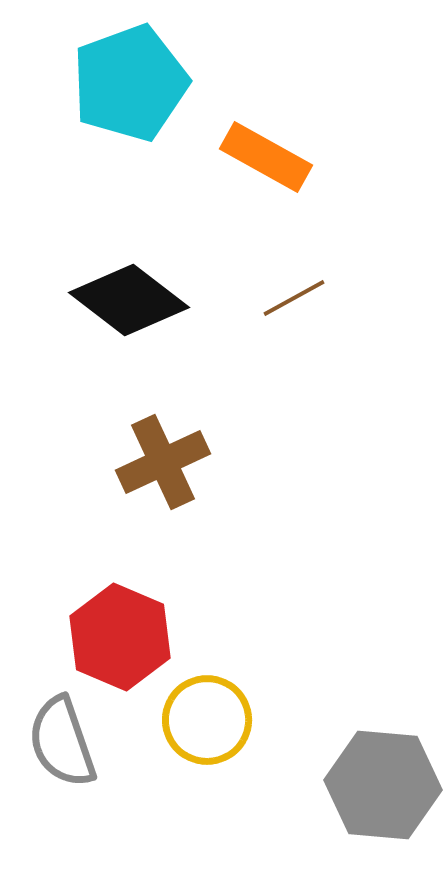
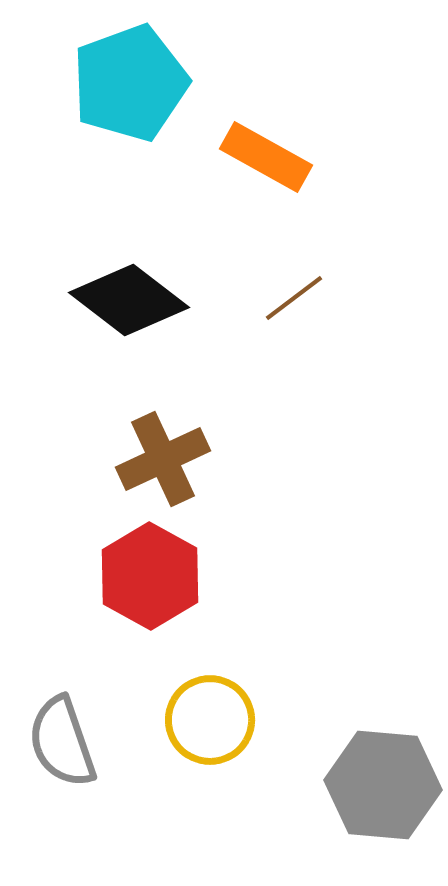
brown line: rotated 8 degrees counterclockwise
brown cross: moved 3 px up
red hexagon: moved 30 px right, 61 px up; rotated 6 degrees clockwise
yellow circle: moved 3 px right
